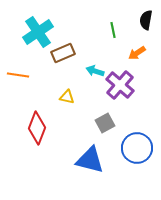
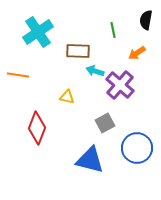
brown rectangle: moved 15 px right, 2 px up; rotated 25 degrees clockwise
